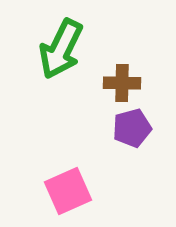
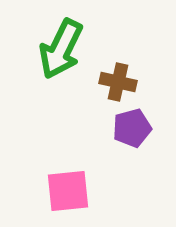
brown cross: moved 4 px left, 1 px up; rotated 12 degrees clockwise
pink square: rotated 18 degrees clockwise
